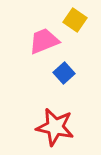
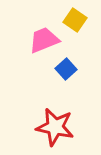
pink trapezoid: moved 1 px up
blue square: moved 2 px right, 4 px up
